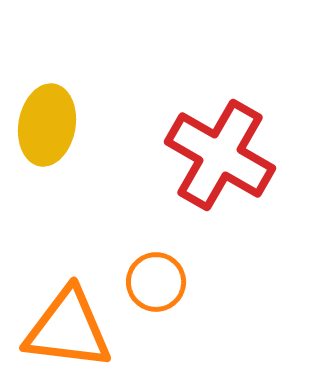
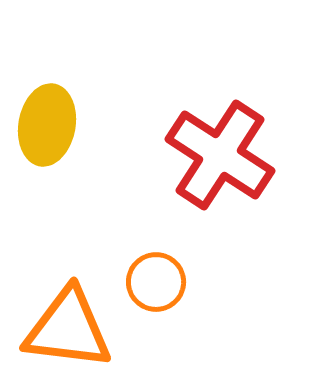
red cross: rotated 3 degrees clockwise
